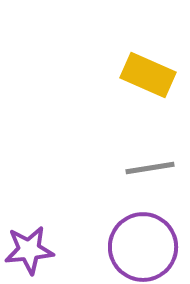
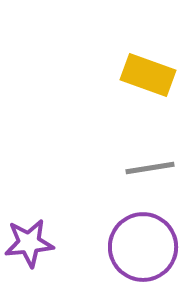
yellow rectangle: rotated 4 degrees counterclockwise
purple star: moved 7 px up
